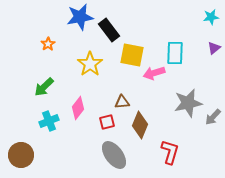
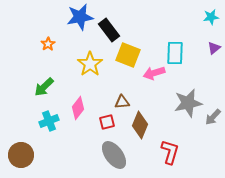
yellow square: moved 4 px left; rotated 10 degrees clockwise
